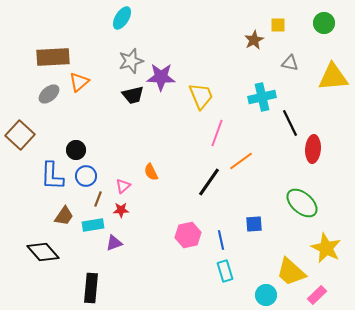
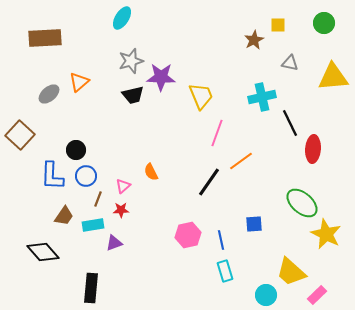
brown rectangle at (53, 57): moved 8 px left, 19 px up
yellow star at (326, 248): moved 14 px up
